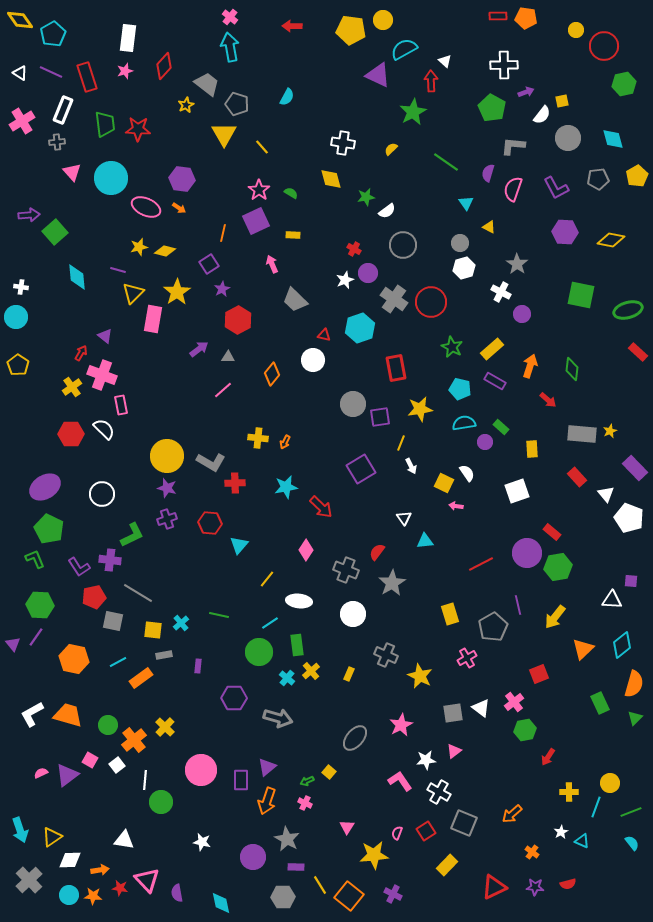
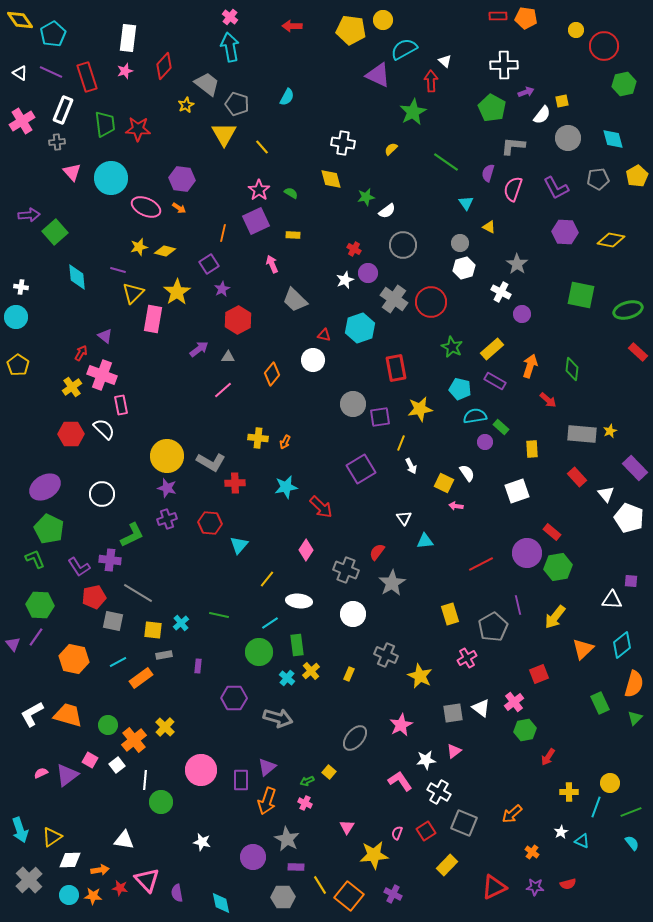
cyan semicircle at (464, 423): moved 11 px right, 7 px up
